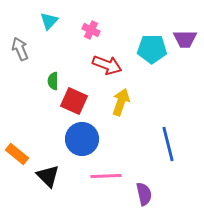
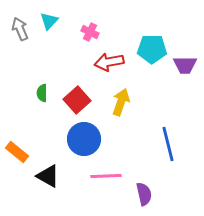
pink cross: moved 1 px left, 2 px down
purple trapezoid: moved 26 px down
gray arrow: moved 20 px up
red arrow: moved 2 px right, 3 px up; rotated 148 degrees clockwise
green semicircle: moved 11 px left, 12 px down
red square: moved 3 px right, 1 px up; rotated 24 degrees clockwise
blue circle: moved 2 px right
orange rectangle: moved 2 px up
black triangle: rotated 15 degrees counterclockwise
